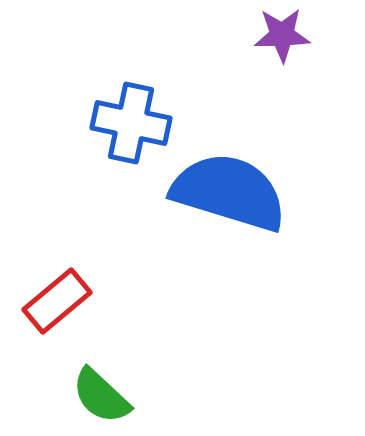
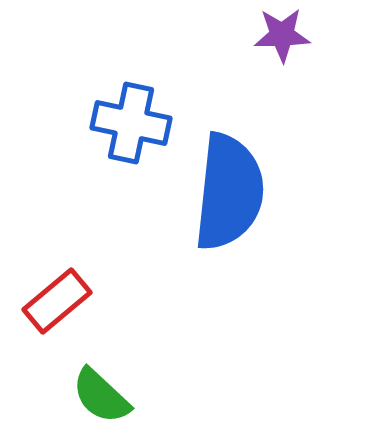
blue semicircle: rotated 79 degrees clockwise
